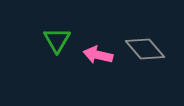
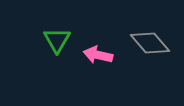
gray diamond: moved 5 px right, 6 px up
